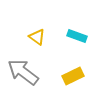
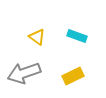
gray arrow: moved 1 px right, 1 px down; rotated 56 degrees counterclockwise
